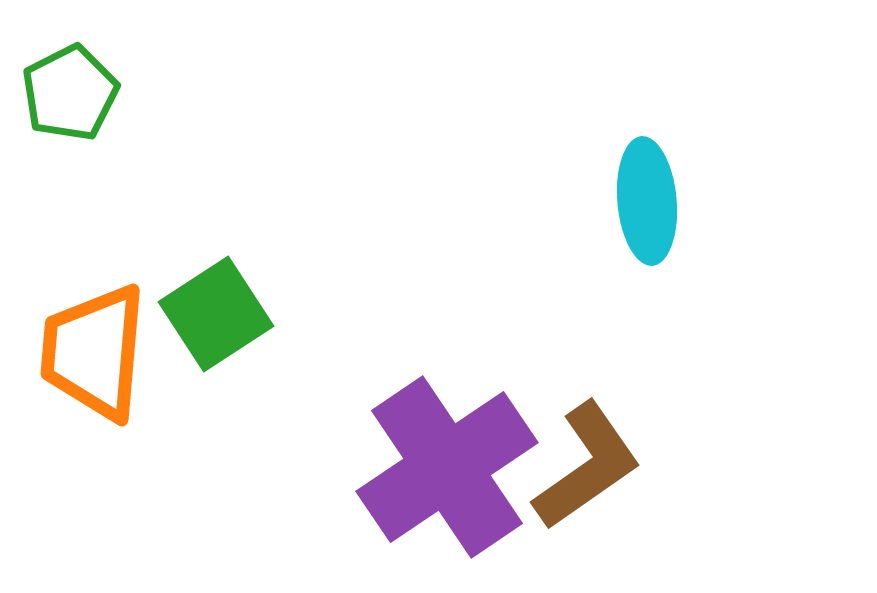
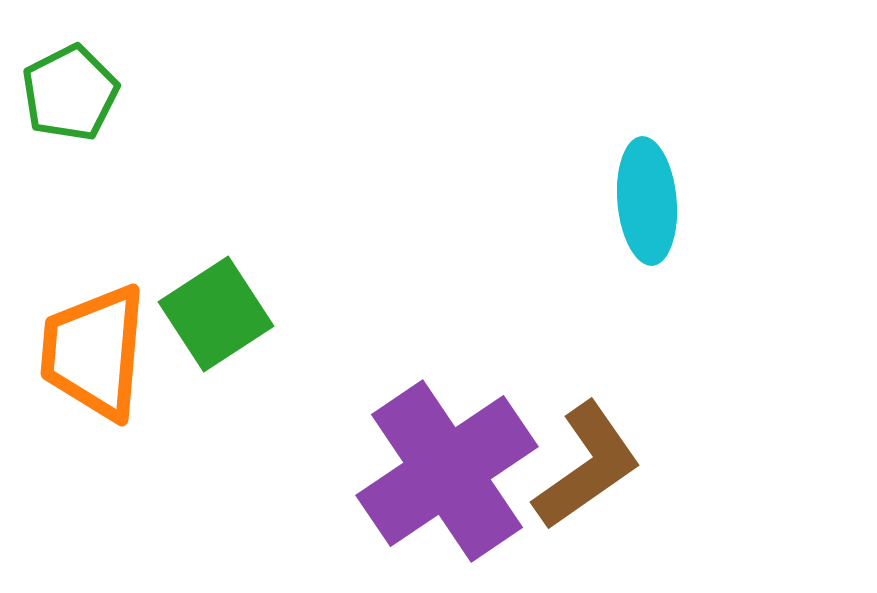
purple cross: moved 4 px down
